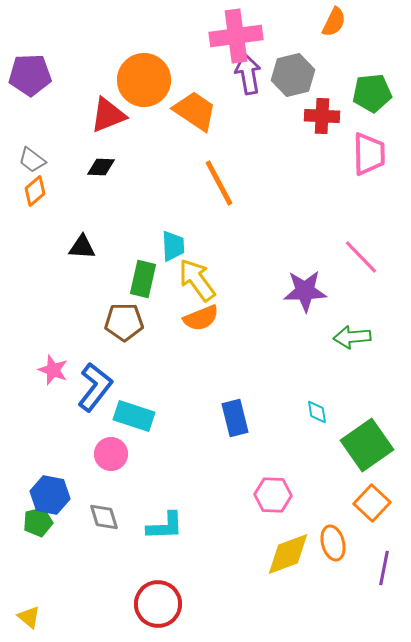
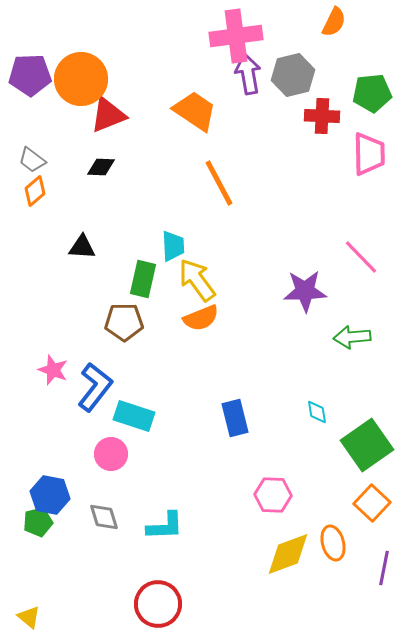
orange circle at (144, 80): moved 63 px left, 1 px up
